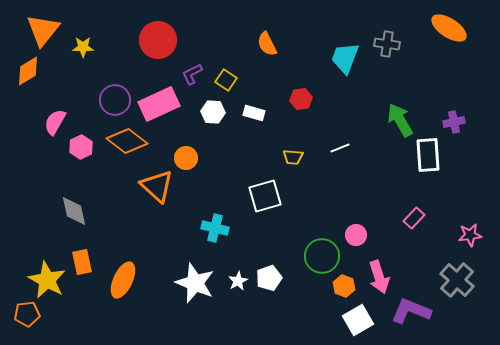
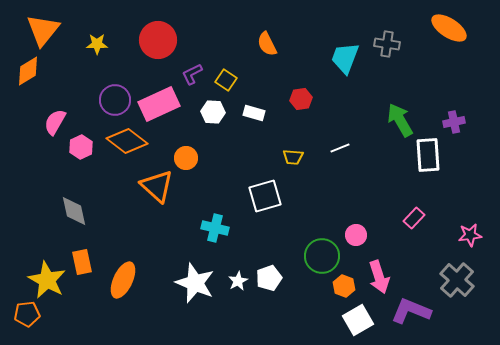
yellow star at (83, 47): moved 14 px right, 3 px up
